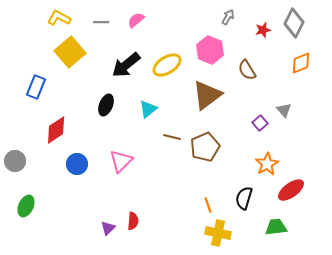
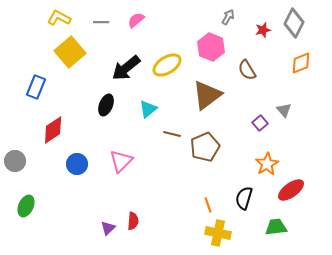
pink hexagon: moved 1 px right, 3 px up
black arrow: moved 3 px down
red diamond: moved 3 px left
brown line: moved 3 px up
